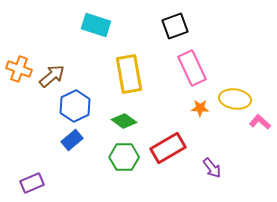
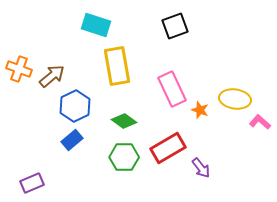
pink rectangle: moved 20 px left, 21 px down
yellow rectangle: moved 12 px left, 8 px up
orange star: moved 2 px down; rotated 18 degrees clockwise
purple arrow: moved 11 px left
